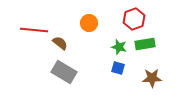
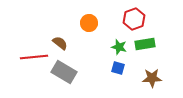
red line: moved 27 px down; rotated 12 degrees counterclockwise
